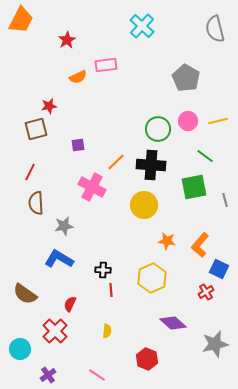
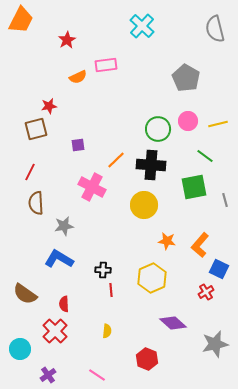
yellow line at (218, 121): moved 3 px down
orange line at (116, 162): moved 2 px up
red semicircle at (70, 304): moved 6 px left; rotated 28 degrees counterclockwise
